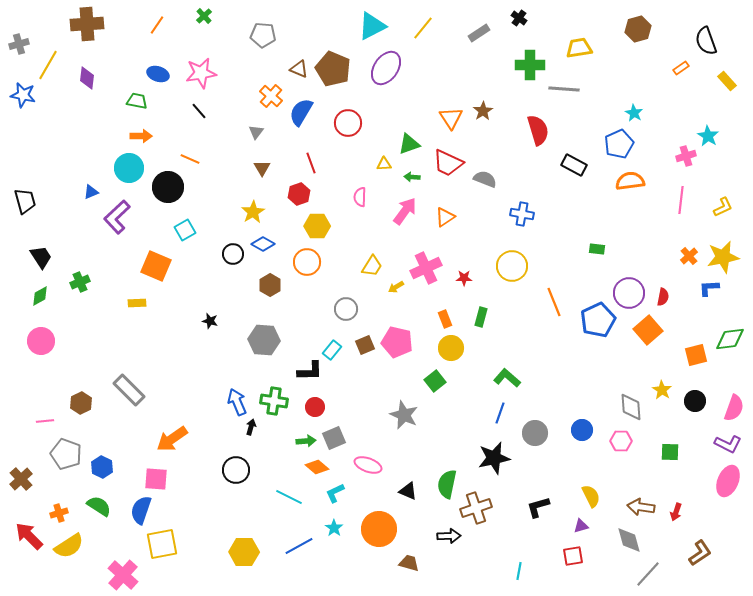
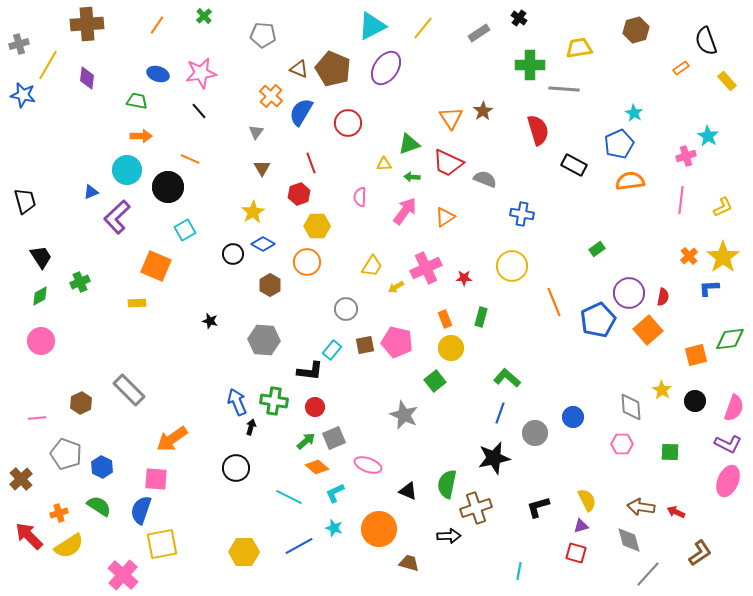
brown hexagon at (638, 29): moved 2 px left, 1 px down
cyan circle at (129, 168): moved 2 px left, 2 px down
green rectangle at (597, 249): rotated 42 degrees counterclockwise
yellow star at (723, 257): rotated 24 degrees counterclockwise
brown square at (365, 345): rotated 12 degrees clockwise
black L-shape at (310, 371): rotated 8 degrees clockwise
pink line at (45, 421): moved 8 px left, 3 px up
blue circle at (582, 430): moved 9 px left, 13 px up
green arrow at (306, 441): rotated 36 degrees counterclockwise
pink hexagon at (621, 441): moved 1 px right, 3 px down
black circle at (236, 470): moved 2 px up
yellow semicircle at (591, 496): moved 4 px left, 4 px down
red arrow at (676, 512): rotated 96 degrees clockwise
cyan star at (334, 528): rotated 18 degrees counterclockwise
red square at (573, 556): moved 3 px right, 3 px up; rotated 25 degrees clockwise
